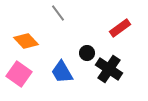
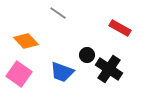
gray line: rotated 18 degrees counterclockwise
red rectangle: rotated 65 degrees clockwise
black circle: moved 2 px down
blue trapezoid: rotated 40 degrees counterclockwise
